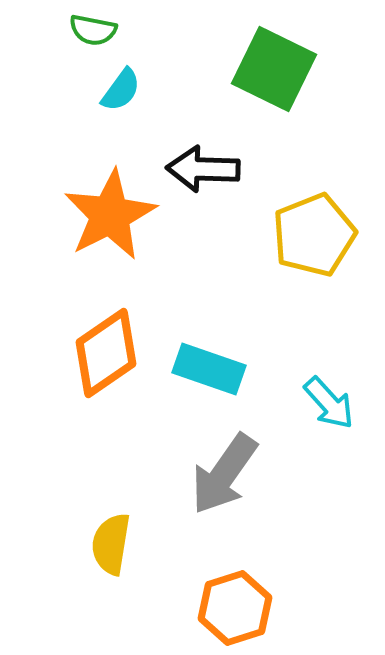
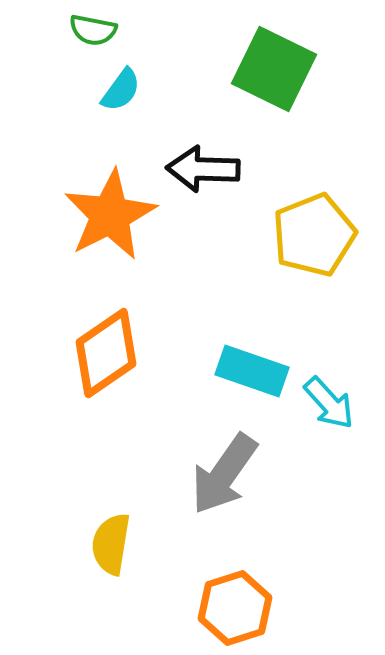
cyan rectangle: moved 43 px right, 2 px down
